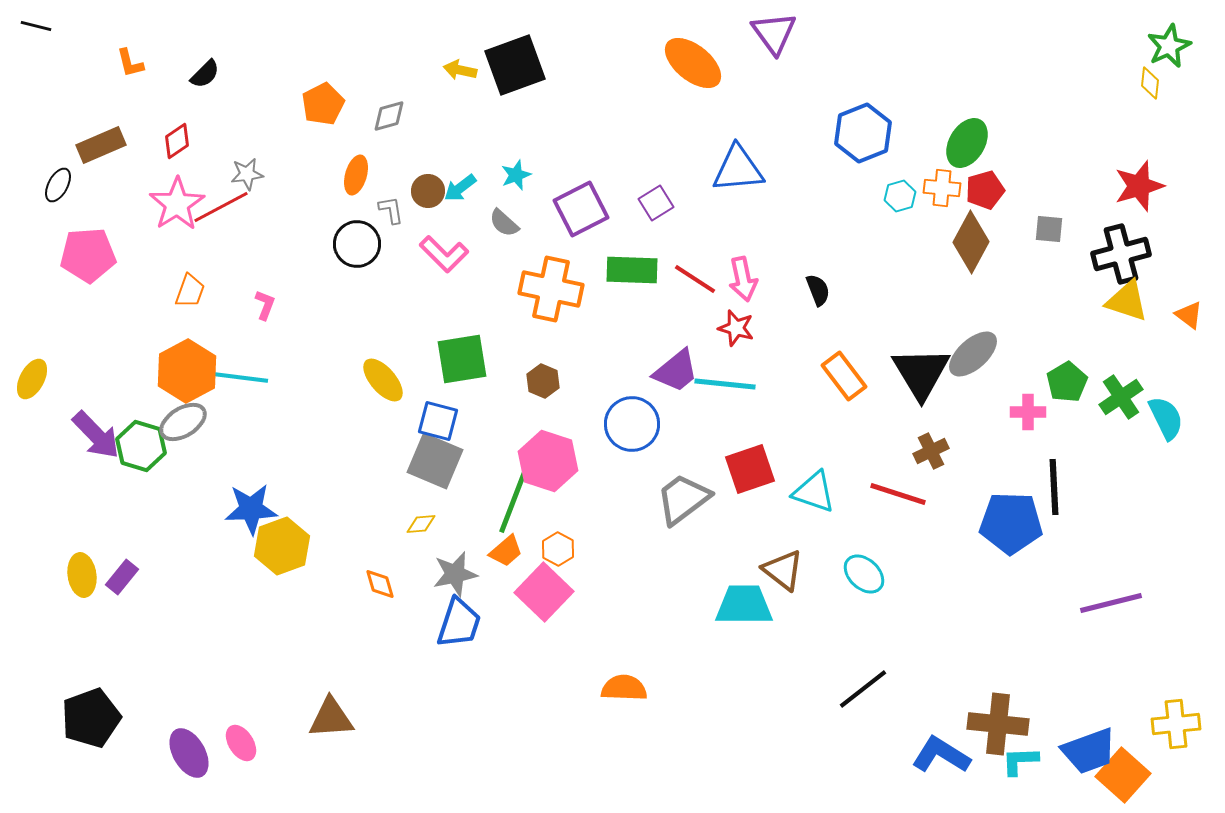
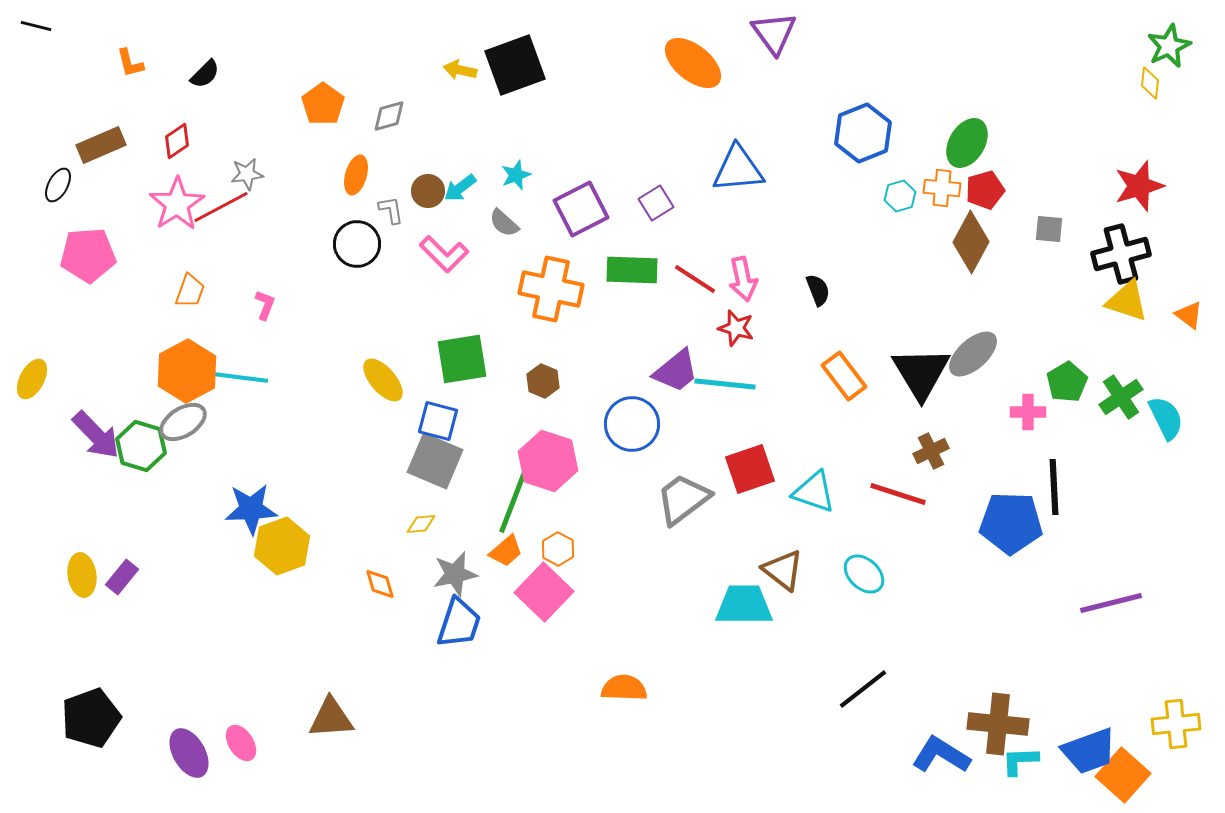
orange pentagon at (323, 104): rotated 9 degrees counterclockwise
